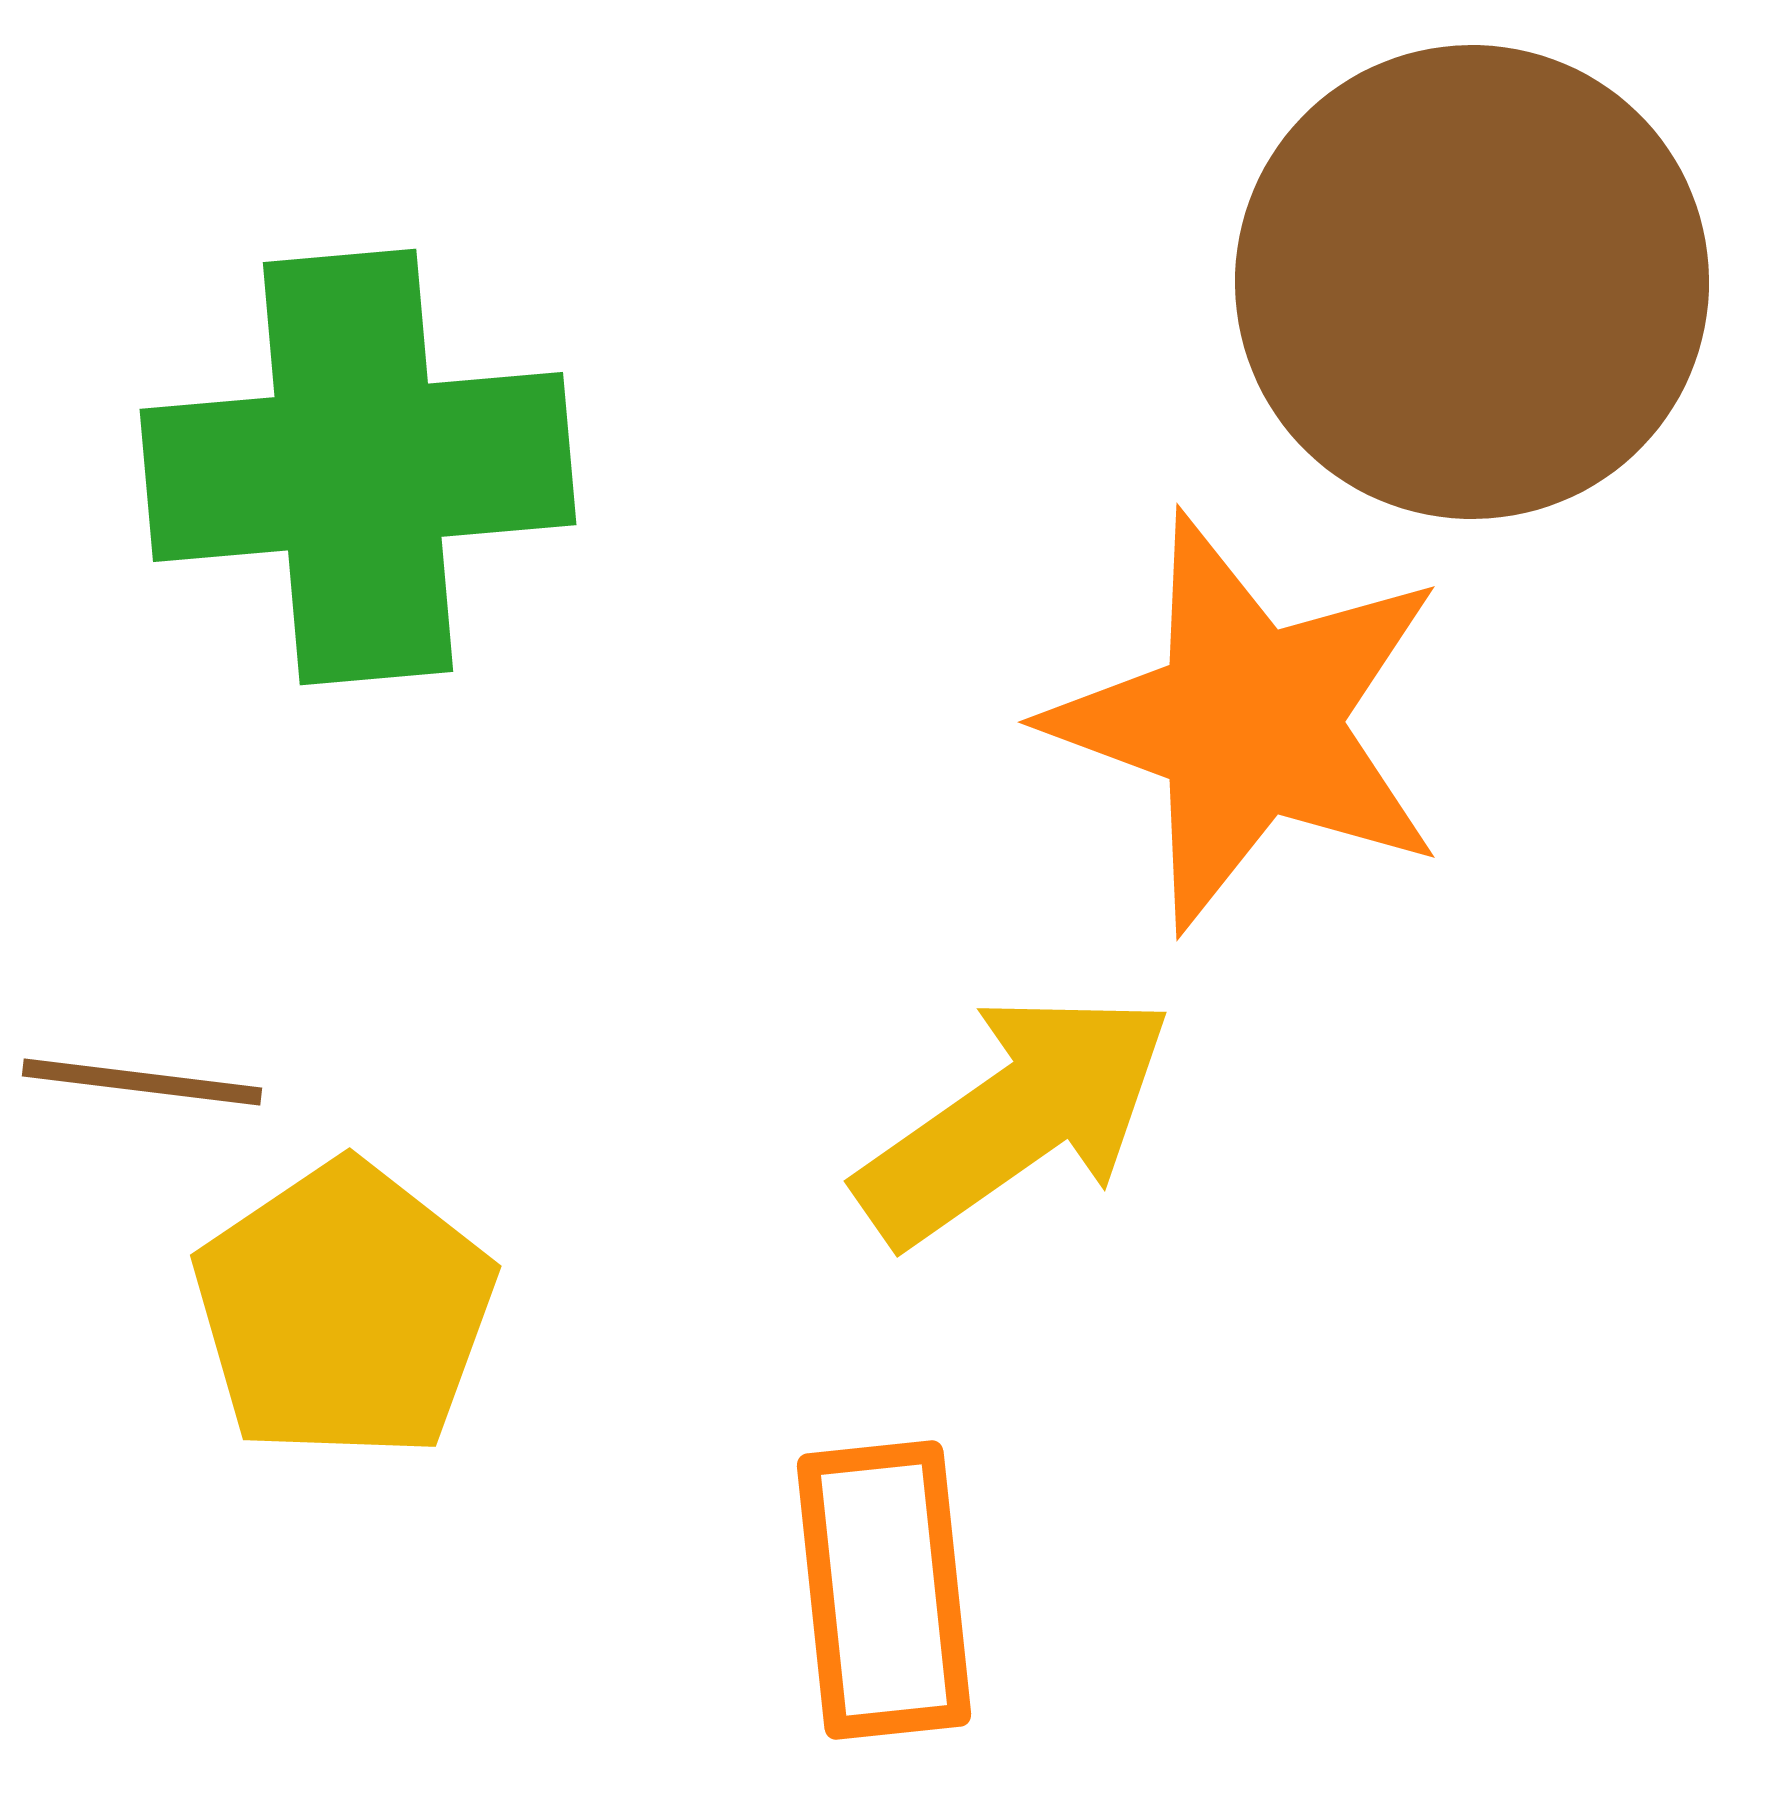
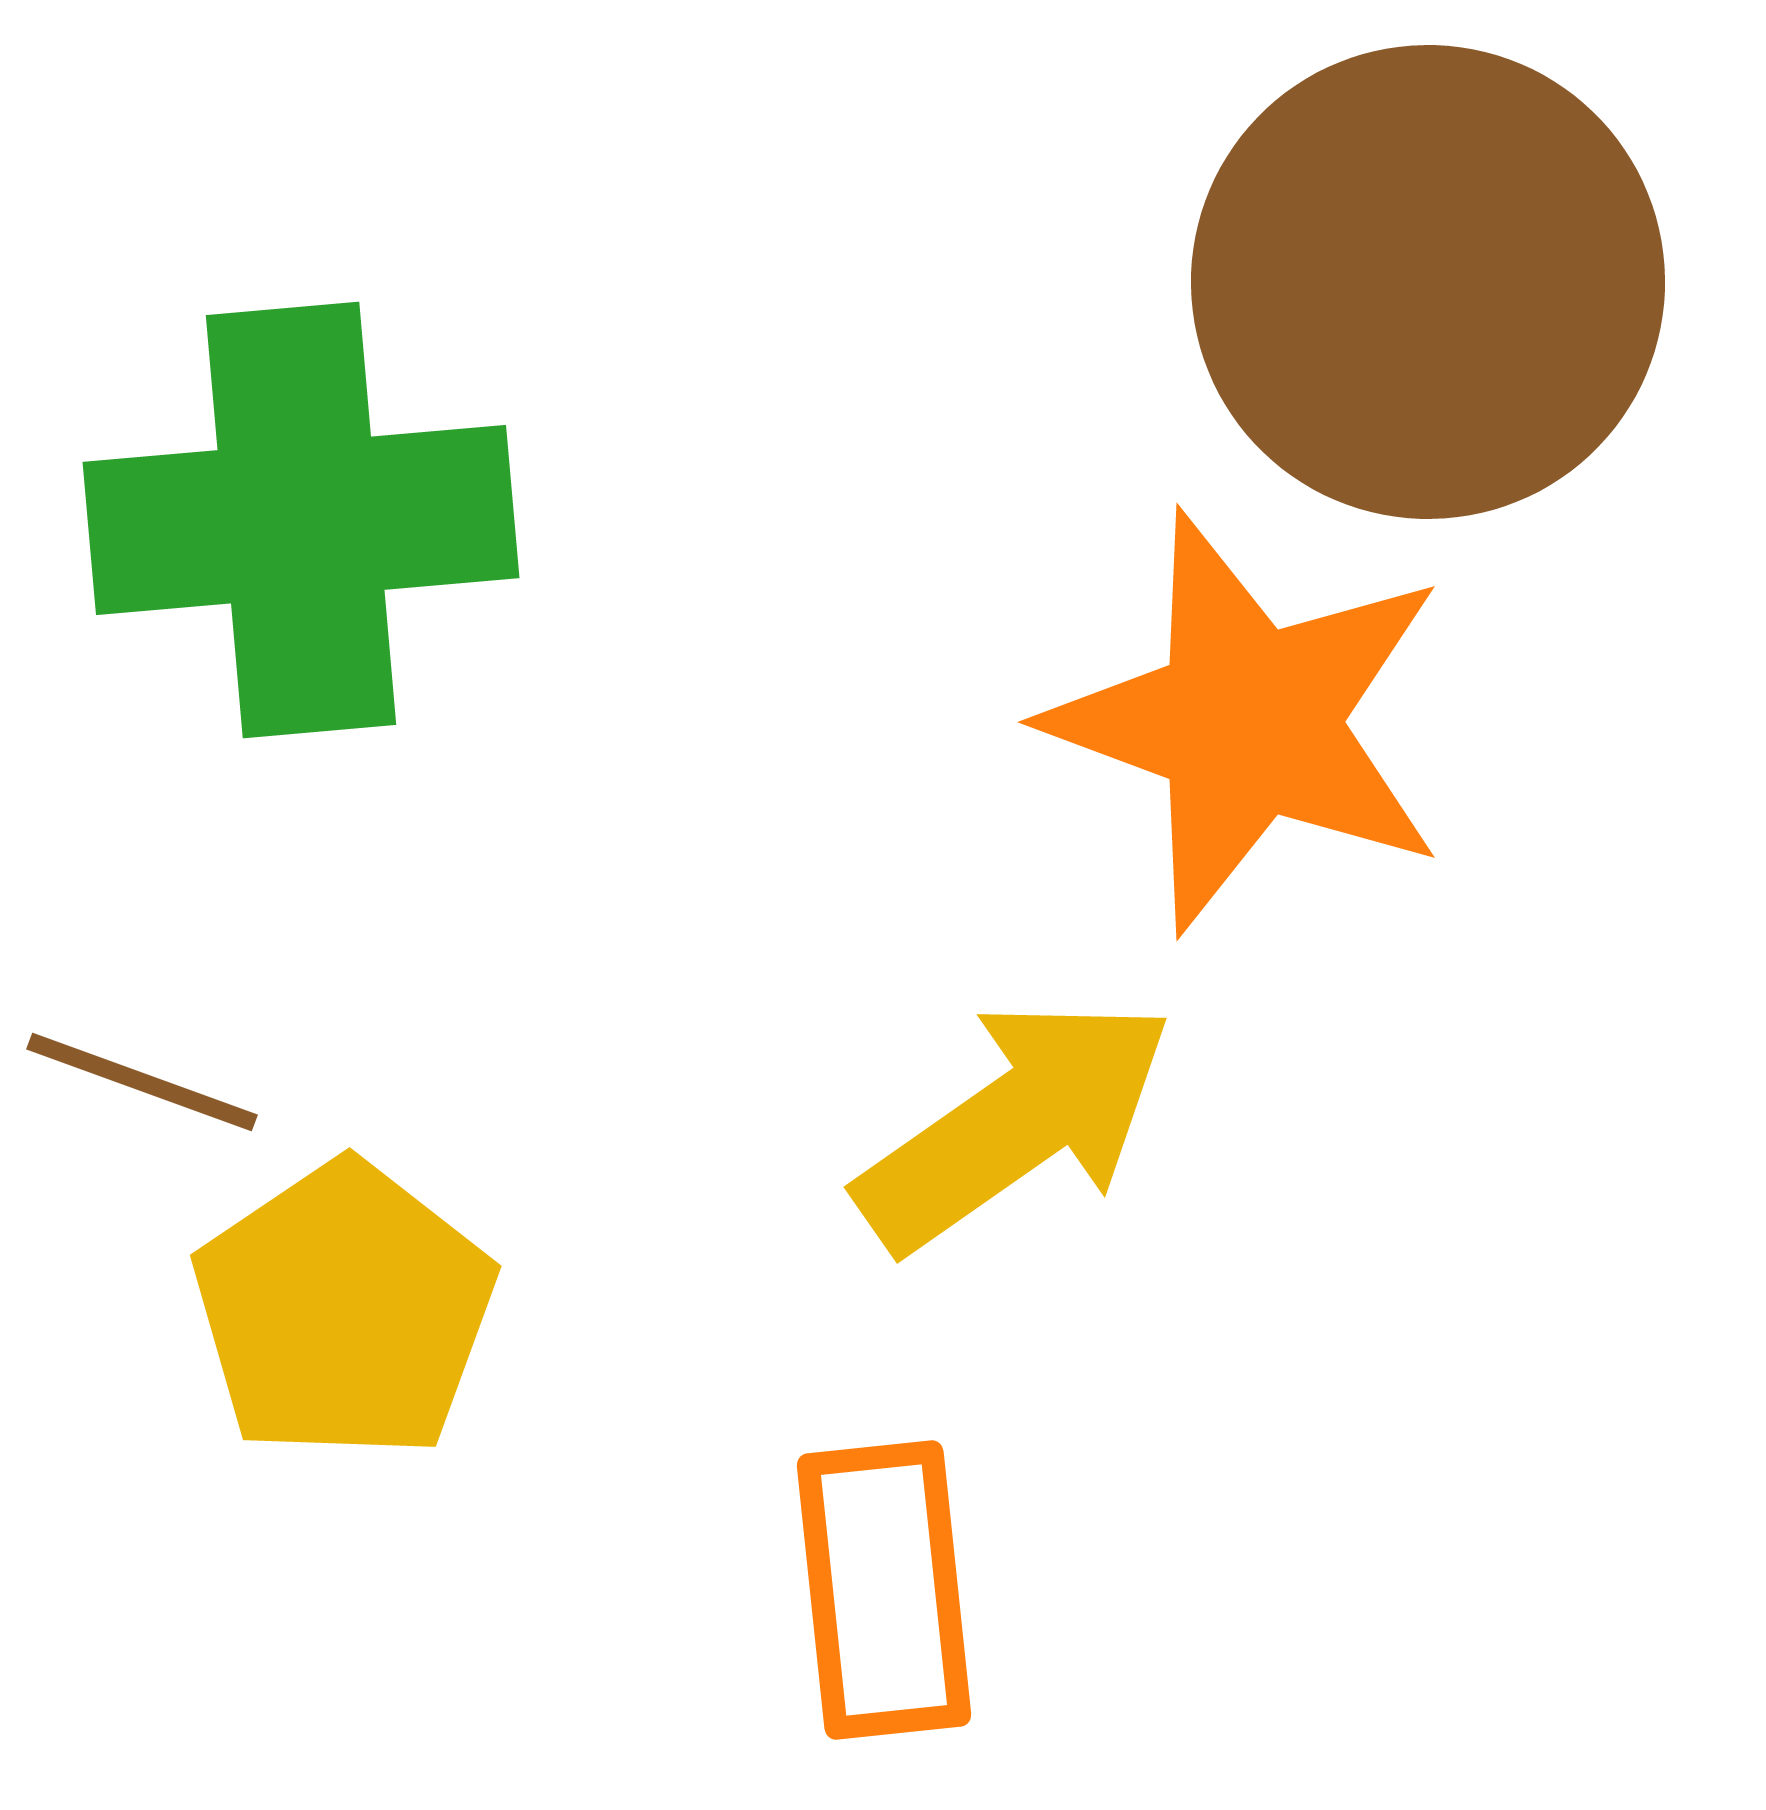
brown circle: moved 44 px left
green cross: moved 57 px left, 53 px down
brown line: rotated 13 degrees clockwise
yellow arrow: moved 6 px down
